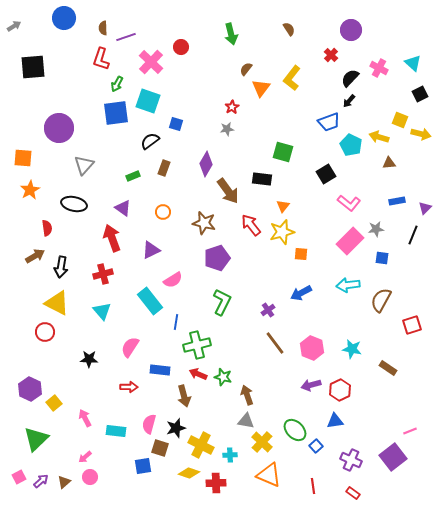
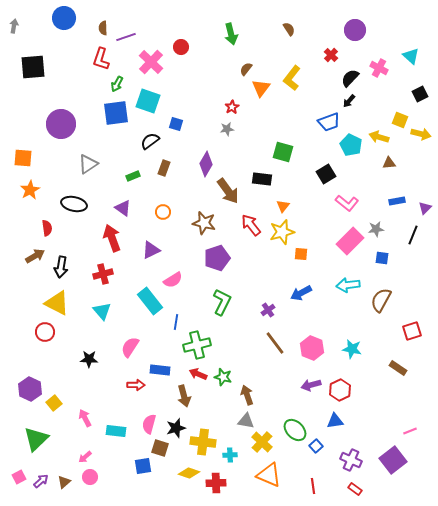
gray arrow at (14, 26): rotated 48 degrees counterclockwise
purple circle at (351, 30): moved 4 px right
cyan triangle at (413, 63): moved 2 px left, 7 px up
purple circle at (59, 128): moved 2 px right, 4 px up
gray triangle at (84, 165): moved 4 px right, 1 px up; rotated 15 degrees clockwise
pink L-shape at (349, 203): moved 2 px left
red square at (412, 325): moved 6 px down
brown rectangle at (388, 368): moved 10 px right
red arrow at (129, 387): moved 7 px right, 2 px up
yellow cross at (201, 445): moved 2 px right, 3 px up; rotated 20 degrees counterclockwise
purple square at (393, 457): moved 3 px down
red rectangle at (353, 493): moved 2 px right, 4 px up
